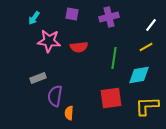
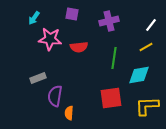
purple cross: moved 4 px down
pink star: moved 1 px right, 2 px up
